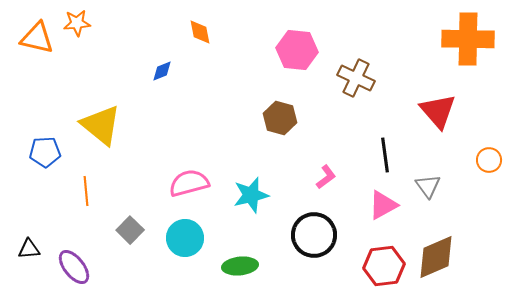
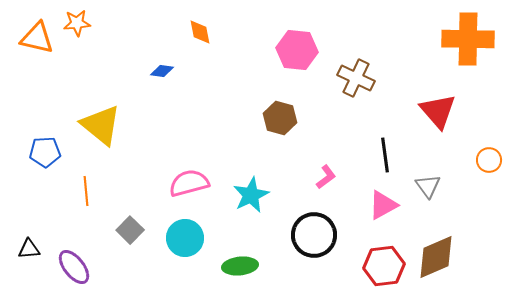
blue diamond: rotated 30 degrees clockwise
cyan star: rotated 12 degrees counterclockwise
